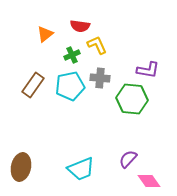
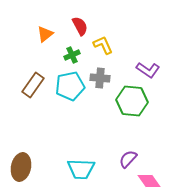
red semicircle: rotated 126 degrees counterclockwise
yellow L-shape: moved 6 px right
purple L-shape: rotated 25 degrees clockwise
green hexagon: moved 2 px down
cyan trapezoid: rotated 24 degrees clockwise
